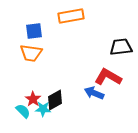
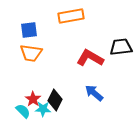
blue square: moved 5 px left, 1 px up
red L-shape: moved 18 px left, 19 px up
blue arrow: rotated 18 degrees clockwise
black diamond: rotated 35 degrees counterclockwise
